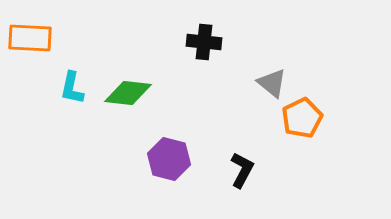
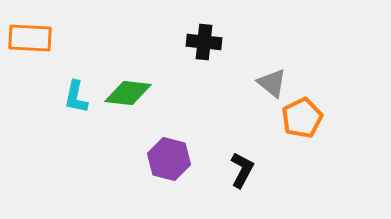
cyan L-shape: moved 4 px right, 9 px down
